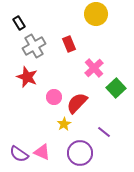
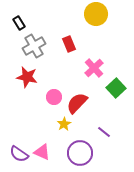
red star: rotated 10 degrees counterclockwise
